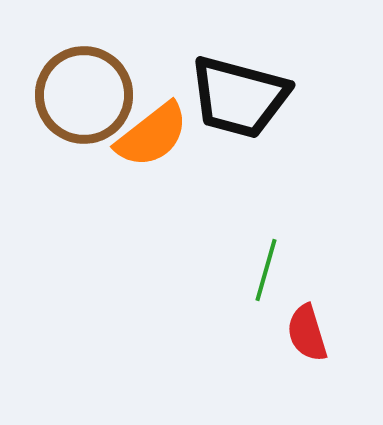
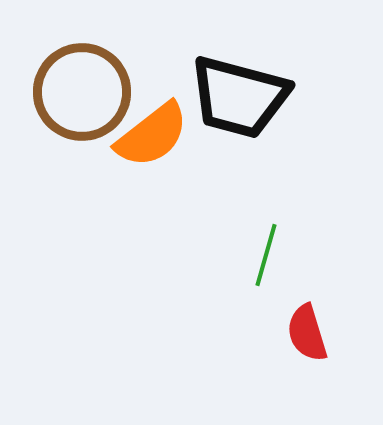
brown circle: moved 2 px left, 3 px up
green line: moved 15 px up
